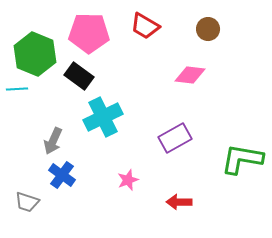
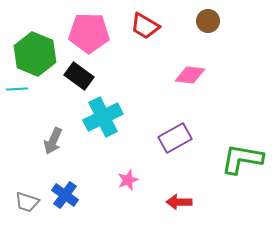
brown circle: moved 8 px up
blue cross: moved 3 px right, 20 px down
